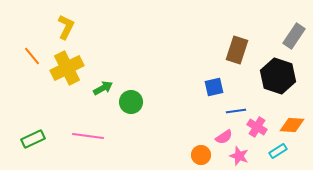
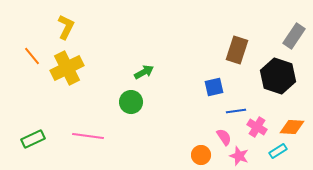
green arrow: moved 41 px right, 16 px up
orange diamond: moved 2 px down
pink semicircle: rotated 90 degrees counterclockwise
